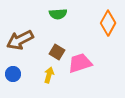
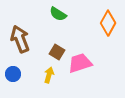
green semicircle: rotated 36 degrees clockwise
brown arrow: moved 1 px up; rotated 96 degrees clockwise
